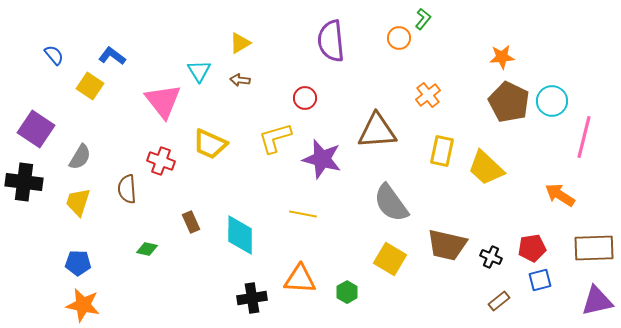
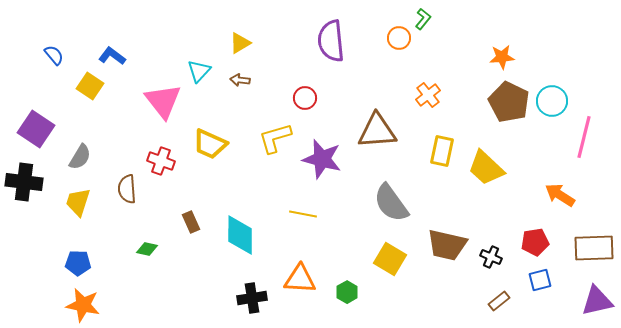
cyan triangle at (199, 71): rotated 15 degrees clockwise
red pentagon at (532, 248): moved 3 px right, 6 px up
